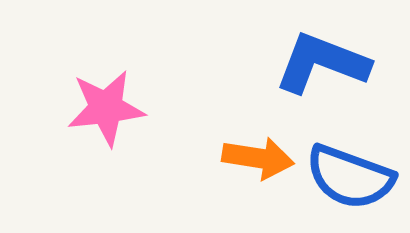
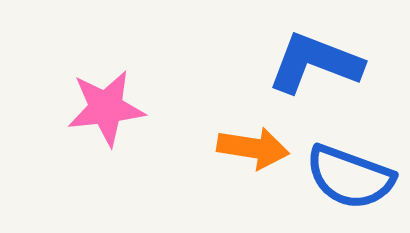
blue L-shape: moved 7 px left
orange arrow: moved 5 px left, 10 px up
